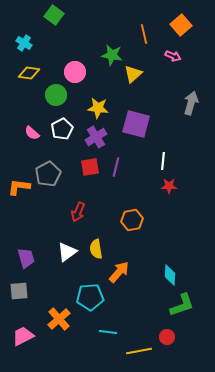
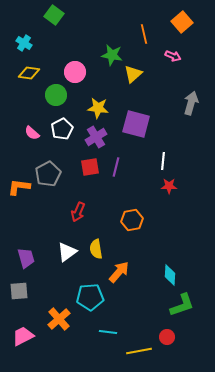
orange square: moved 1 px right, 3 px up
